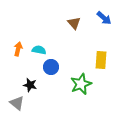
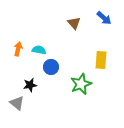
black star: rotated 24 degrees counterclockwise
